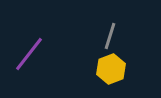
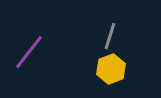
purple line: moved 2 px up
